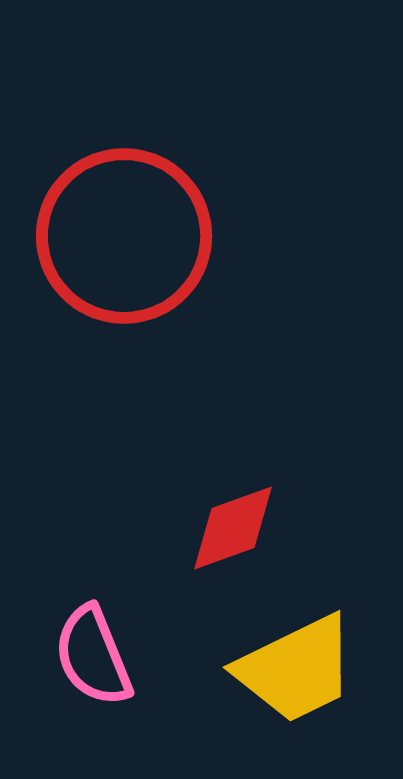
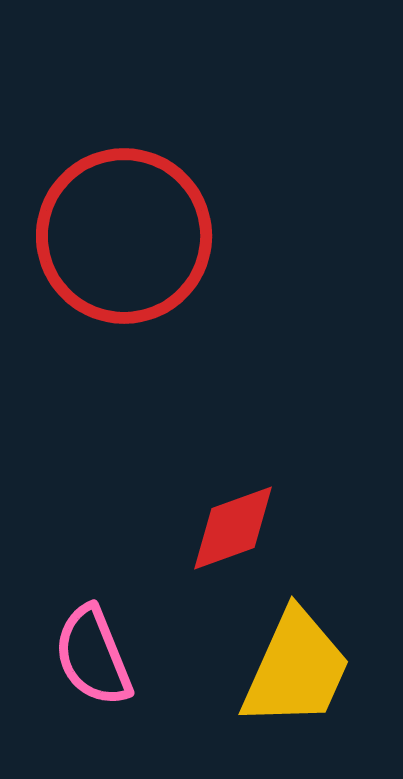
yellow trapezoid: rotated 40 degrees counterclockwise
